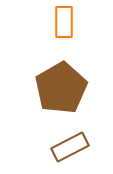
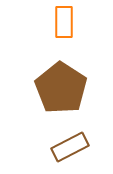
brown pentagon: rotated 9 degrees counterclockwise
